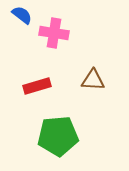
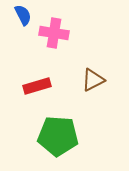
blue semicircle: moved 1 px right; rotated 25 degrees clockwise
brown triangle: rotated 30 degrees counterclockwise
green pentagon: rotated 9 degrees clockwise
